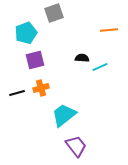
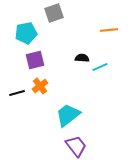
cyan pentagon: rotated 10 degrees clockwise
orange cross: moved 1 px left, 2 px up; rotated 21 degrees counterclockwise
cyan trapezoid: moved 4 px right
